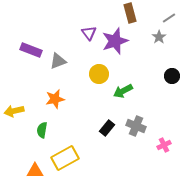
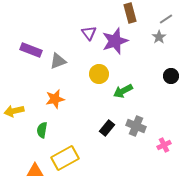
gray line: moved 3 px left, 1 px down
black circle: moved 1 px left
